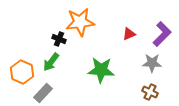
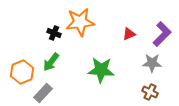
black cross: moved 5 px left, 6 px up
orange hexagon: rotated 15 degrees clockwise
